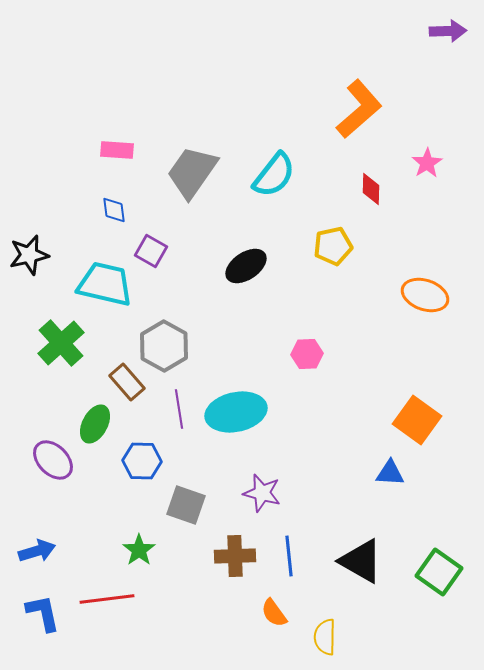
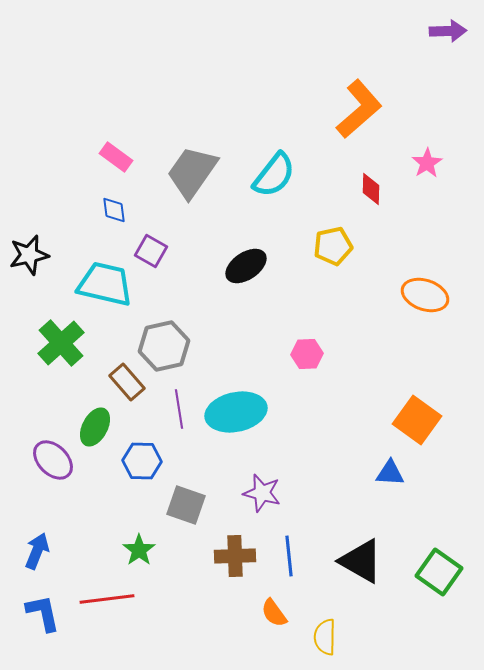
pink rectangle: moved 1 px left, 7 px down; rotated 32 degrees clockwise
gray hexagon: rotated 18 degrees clockwise
green ellipse: moved 3 px down
blue arrow: rotated 51 degrees counterclockwise
